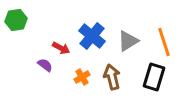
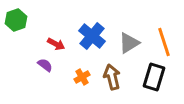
green hexagon: rotated 10 degrees counterclockwise
gray triangle: moved 1 px right, 2 px down
red arrow: moved 5 px left, 4 px up
